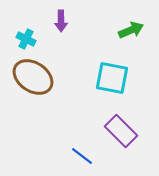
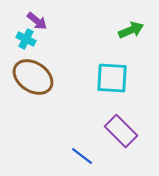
purple arrow: moved 24 px left; rotated 50 degrees counterclockwise
cyan square: rotated 8 degrees counterclockwise
